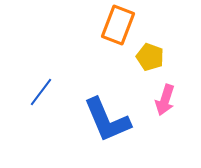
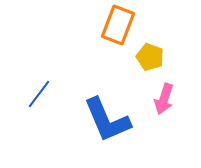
blue line: moved 2 px left, 2 px down
pink arrow: moved 1 px left, 1 px up
